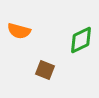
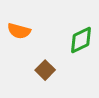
brown square: rotated 24 degrees clockwise
